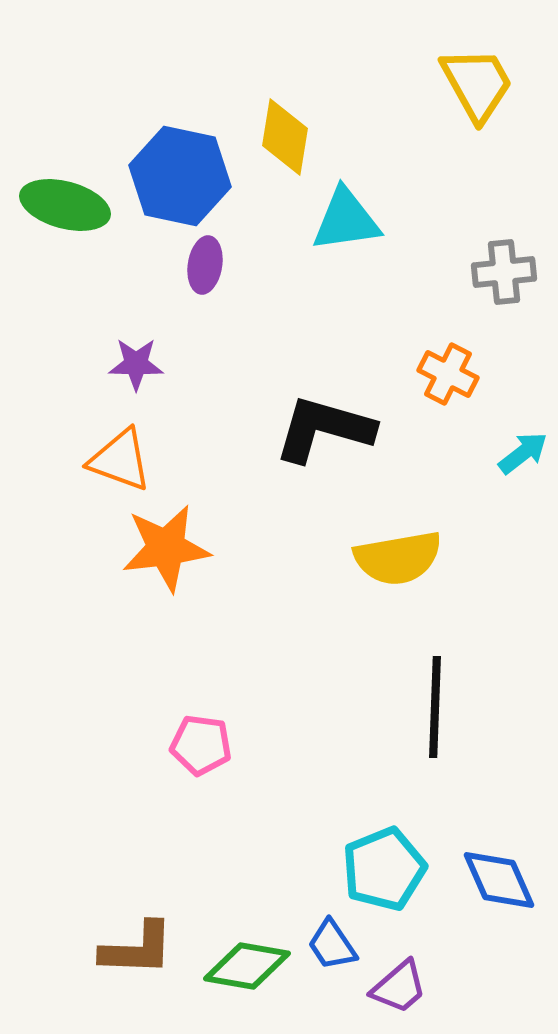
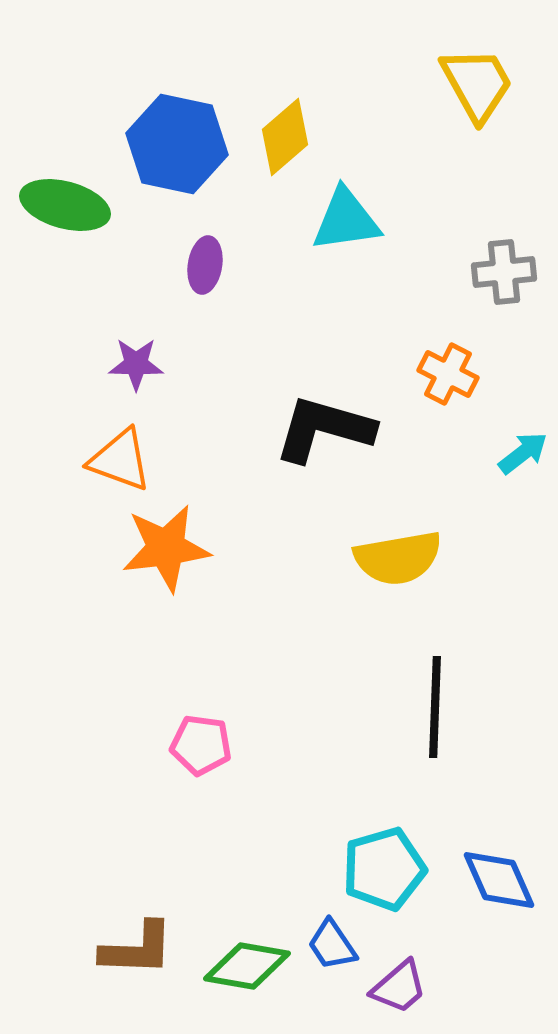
yellow diamond: rotated 40 degrees clockwise
blue hexagon: moved 3 px left, 32 px up
cyan pentagon: rotated 6 degrees clockwise
